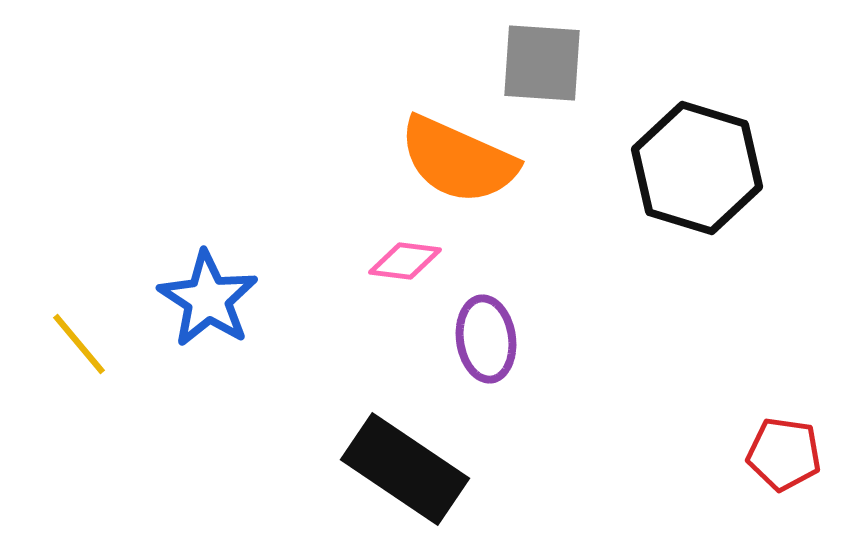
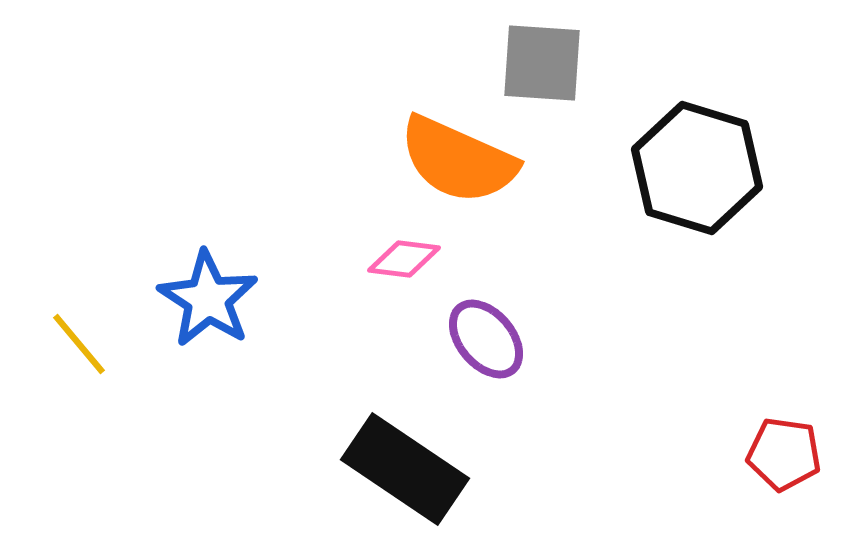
pink diamond: moved 1 px left, 2 px up
purple ellipse: rotated 32 degrees counterclockwise
